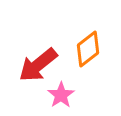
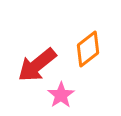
red arrow: moved 1 px left
